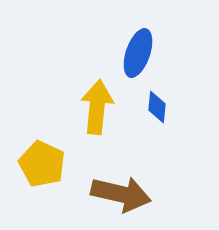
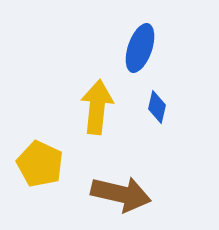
blue ellipse: moved 2 px right, 5 px up
blue diamond: rotated 8 degrees clockwise
yellow pentagon: moved 2 px left
